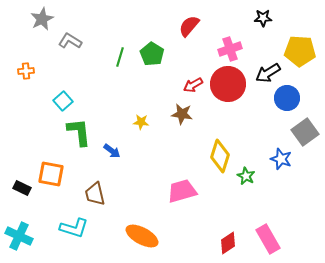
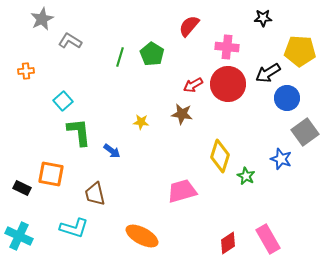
pink cross: moved 3 px left, 2 px up; rotated 25 degrees clockwise
